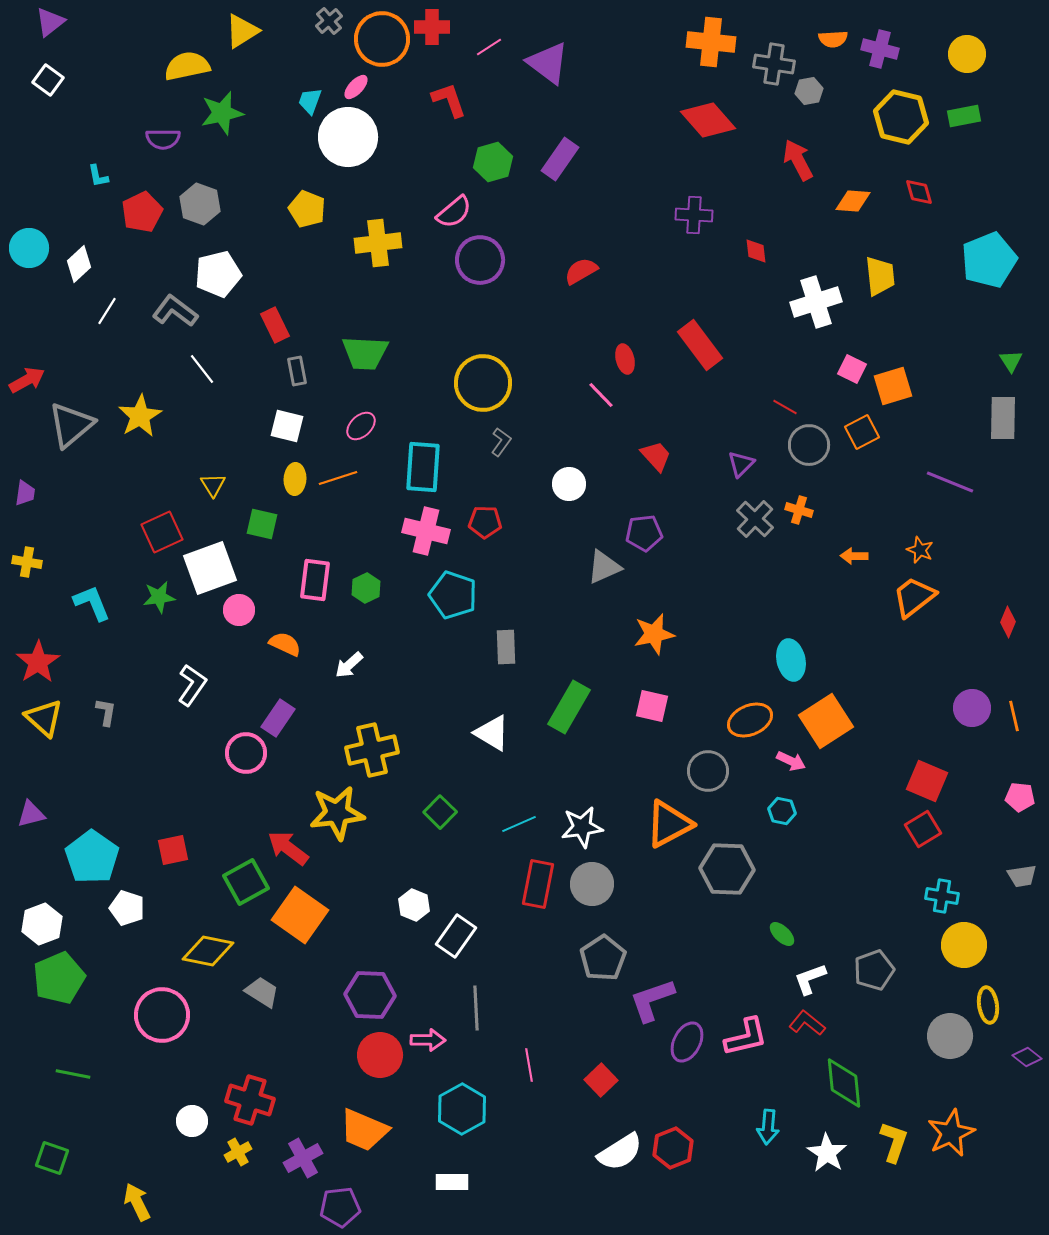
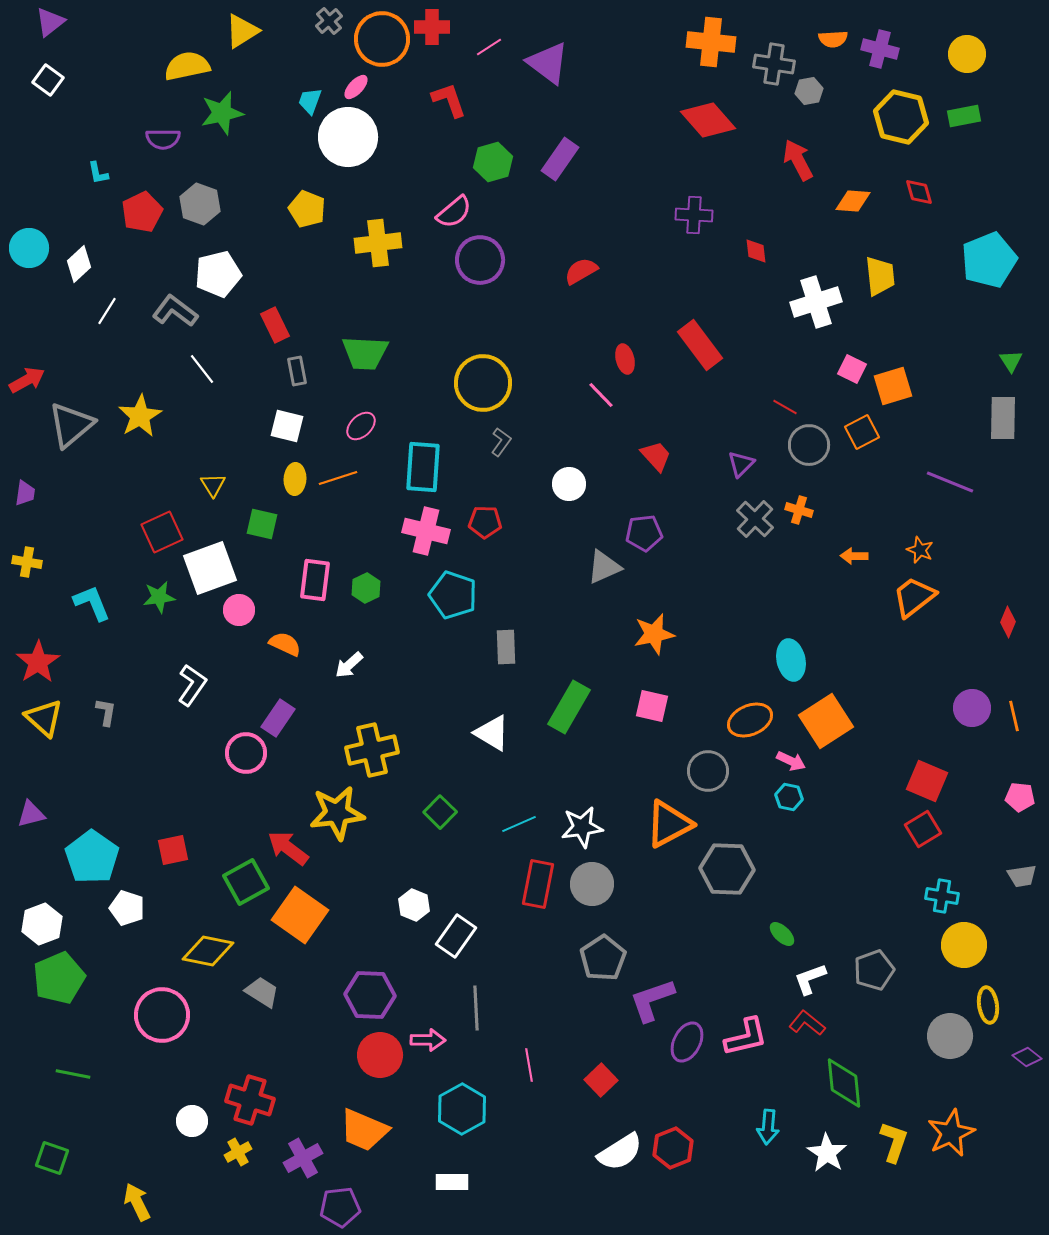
cyan L-shape at (98, 176): moved 3 px up
cyan hexagon at (782, 811): moved 7 px right, 14 px up
